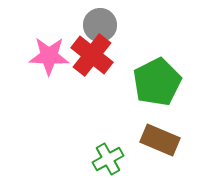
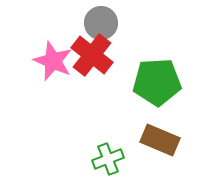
gray circle: moved 1 px right, 2 px up
pink star: moved 4 px right, 5 px down; rotated 21 degrees clockwise
green pentagon: rotated 24 degrees clockwise
green cross: rotated 8 degrees clockwise
